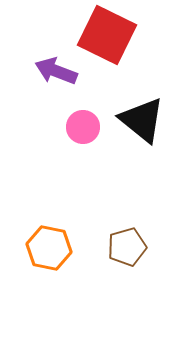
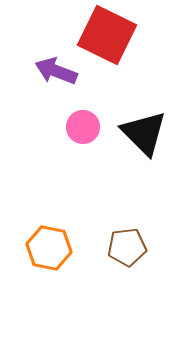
black triangle: moved 2 px right, 13 px down; rotated 6 degrees clockwise
brown pentagon: rotated 9 degrees clockwise
